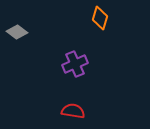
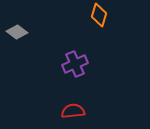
orange diamond: moved 1 px left, 3 px up
red semicircle: rotated 15 degrees counterclockwise
